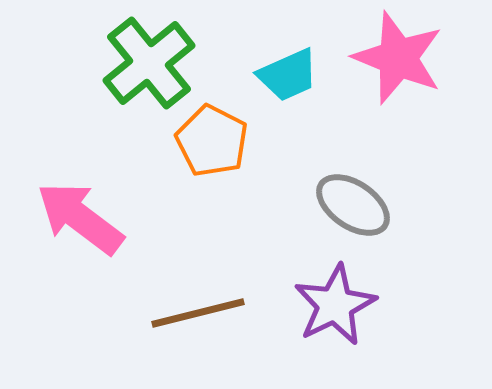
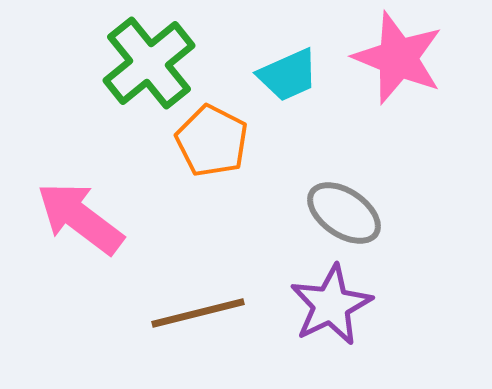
gray ellipse: moved 9 px left, 8 px down
purple star: moved 4 px left
